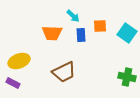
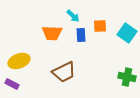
purple rectangle: moved 1 px left, 1 px down
